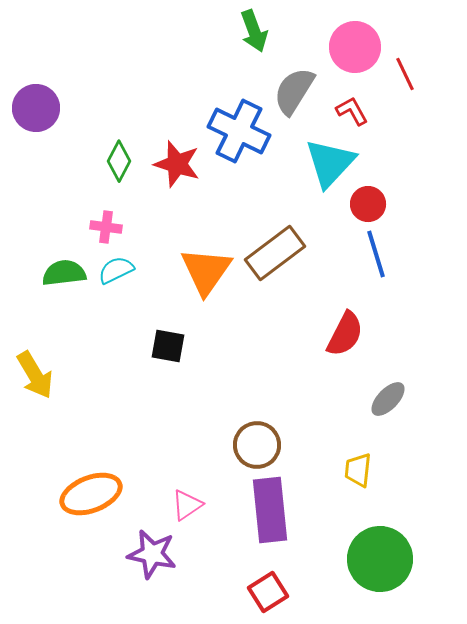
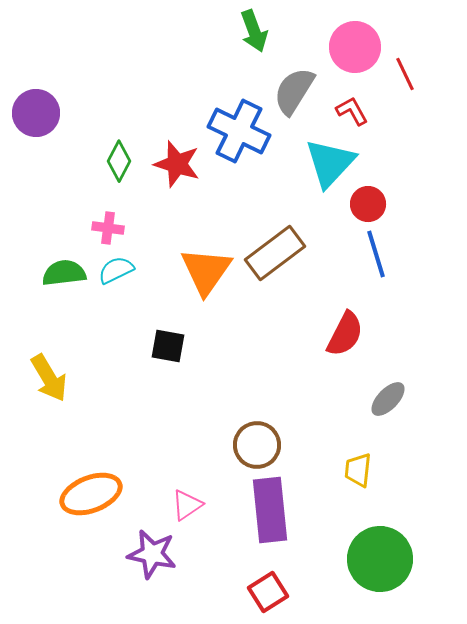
purple circle: moved 5 px down
pink cross: moved 2 px right, 1 px down
yellow arrow: moved 14 px right, 3 px down
